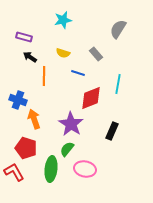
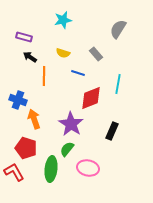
pink ellipse: moved 3 px right, 1 px up
